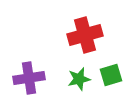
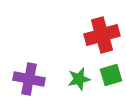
red cross: moved 17 px right
purple cross: moved 1 px down; rotated 20 degrees clockwise
